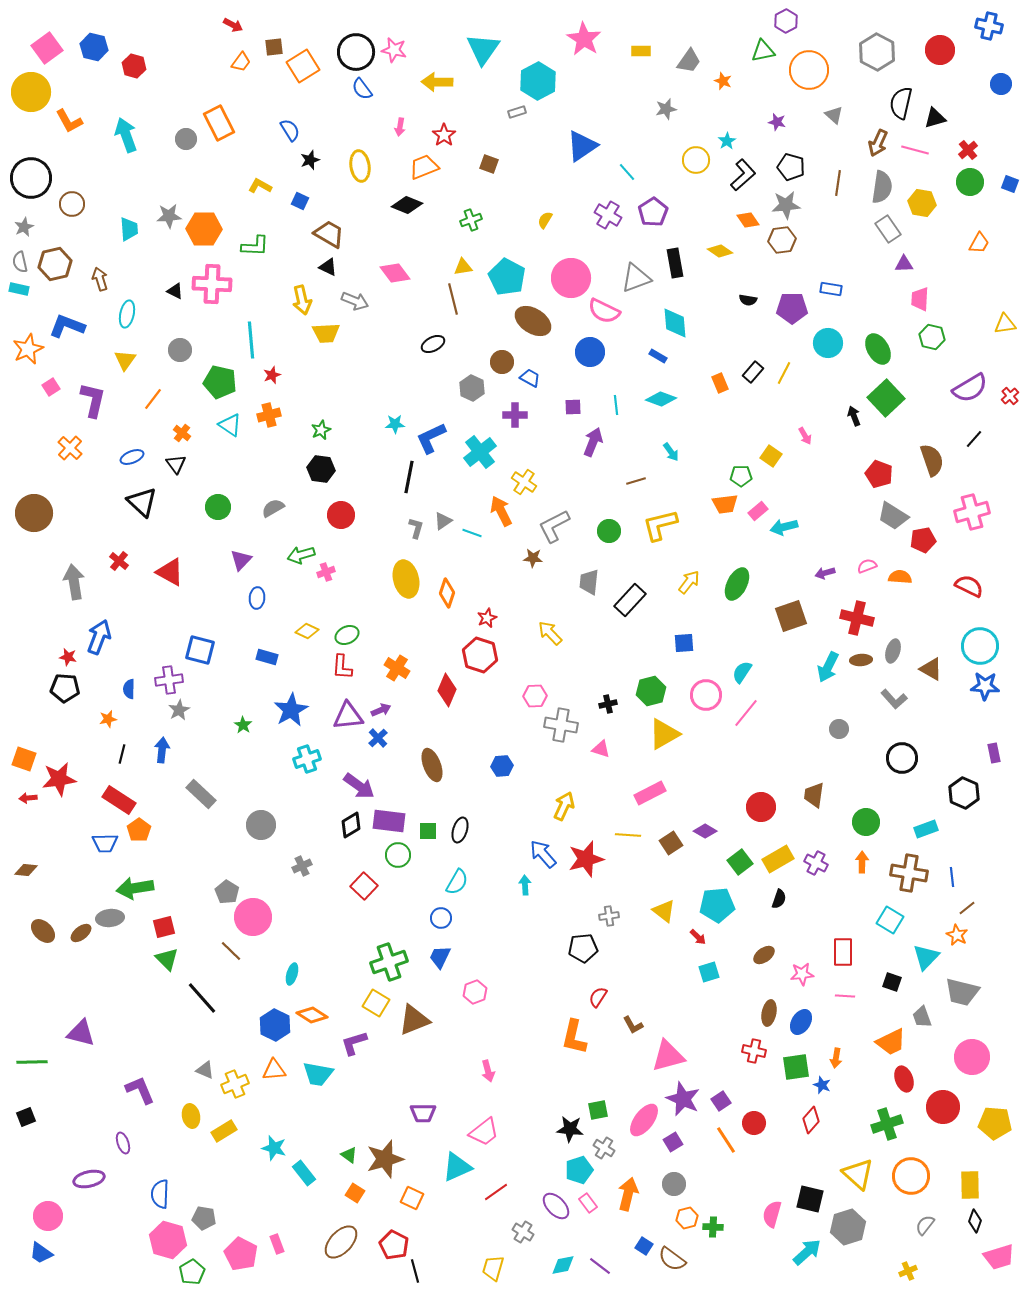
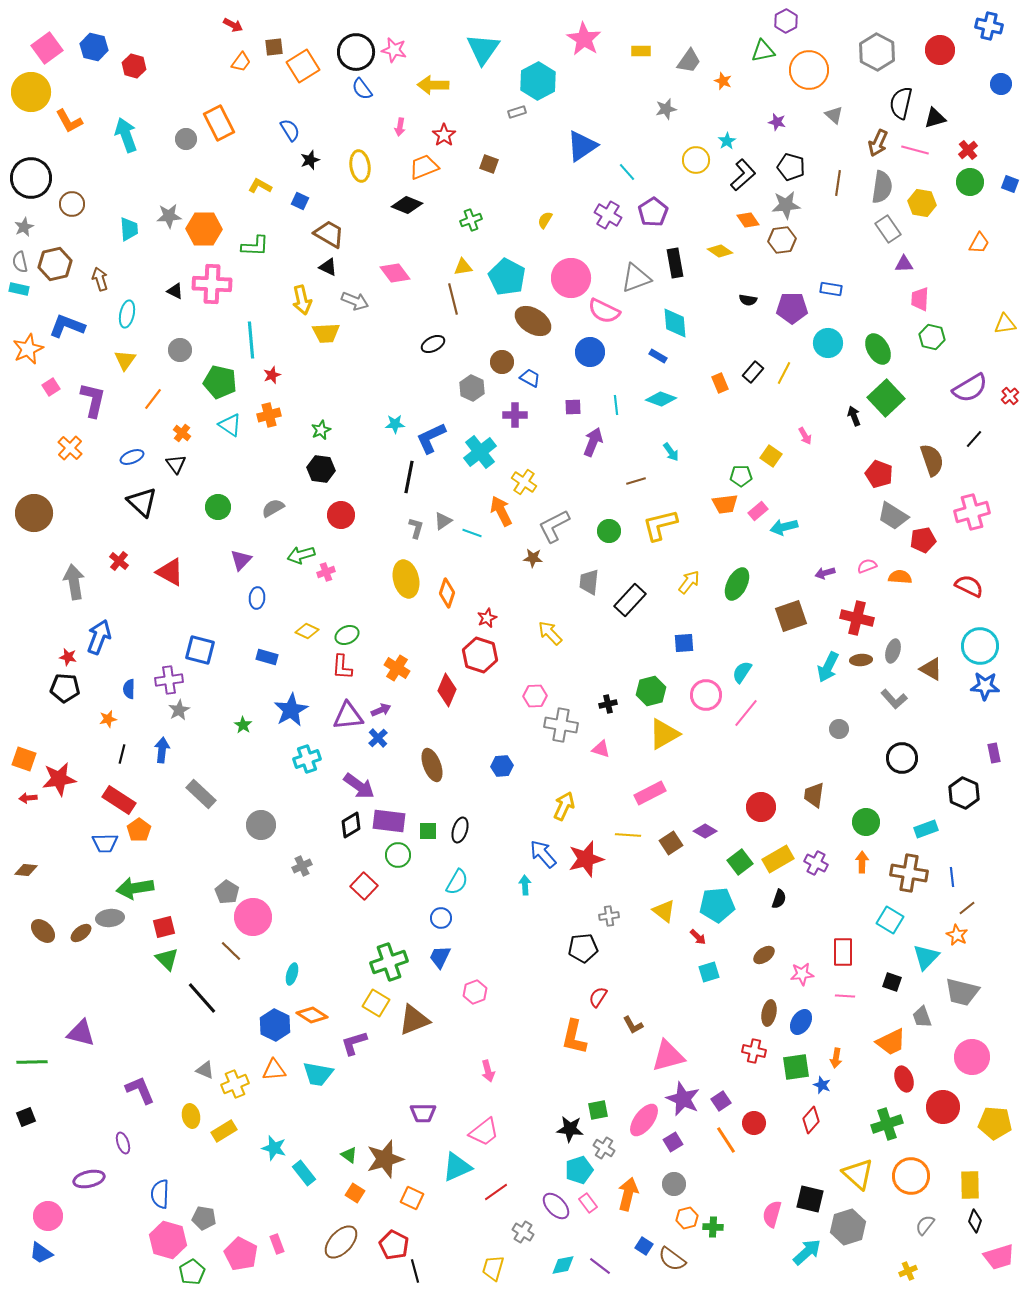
yellow arrow at (437, 82): moved 4 px left, 3 px down
